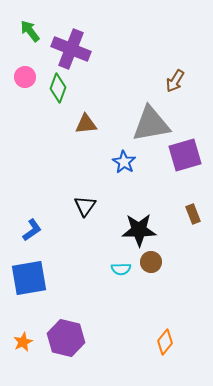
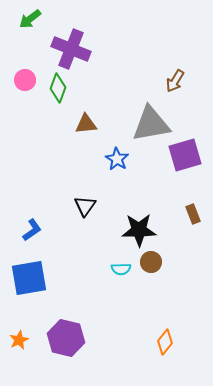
green arrow: moved 12 px up; rotated 90 degrees counterclockwise
pink circle: moved 3 px down
blue star: moved 7 px left, 3 px up
orange star: moved 4 px left, 2 px up
